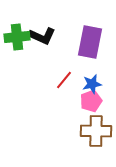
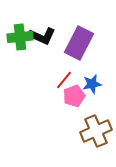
green cross: moved 3 px right
purple rectangle: moved 11 px left, 1 px down; rotated 16 degrees clockwise
pink pentagon: moved 17 px left, 5 px up
brown cross: rotated 24 degrees counterclockwise
